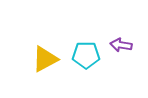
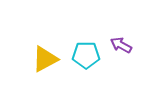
purple arrow: rotated 20 degrees clockwise
